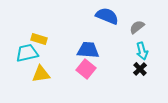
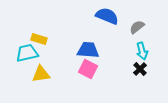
pink square: moved 2 px right; rotated 12 degrees counterclockwise
